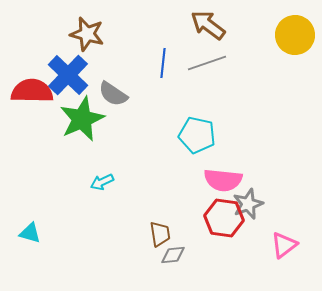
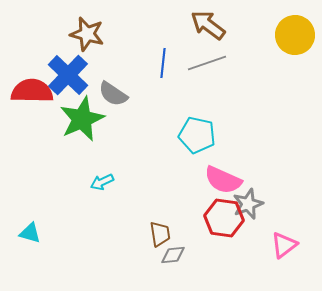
pink semicircle: rotated 18 degrees clockwise
